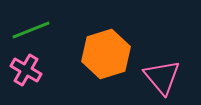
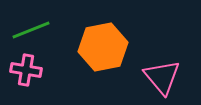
orange hexagon: moved 3 px left, 7 px up; rotated 6 degrees clockwise
pink cross: rotated 20 degrees counterclockwise
